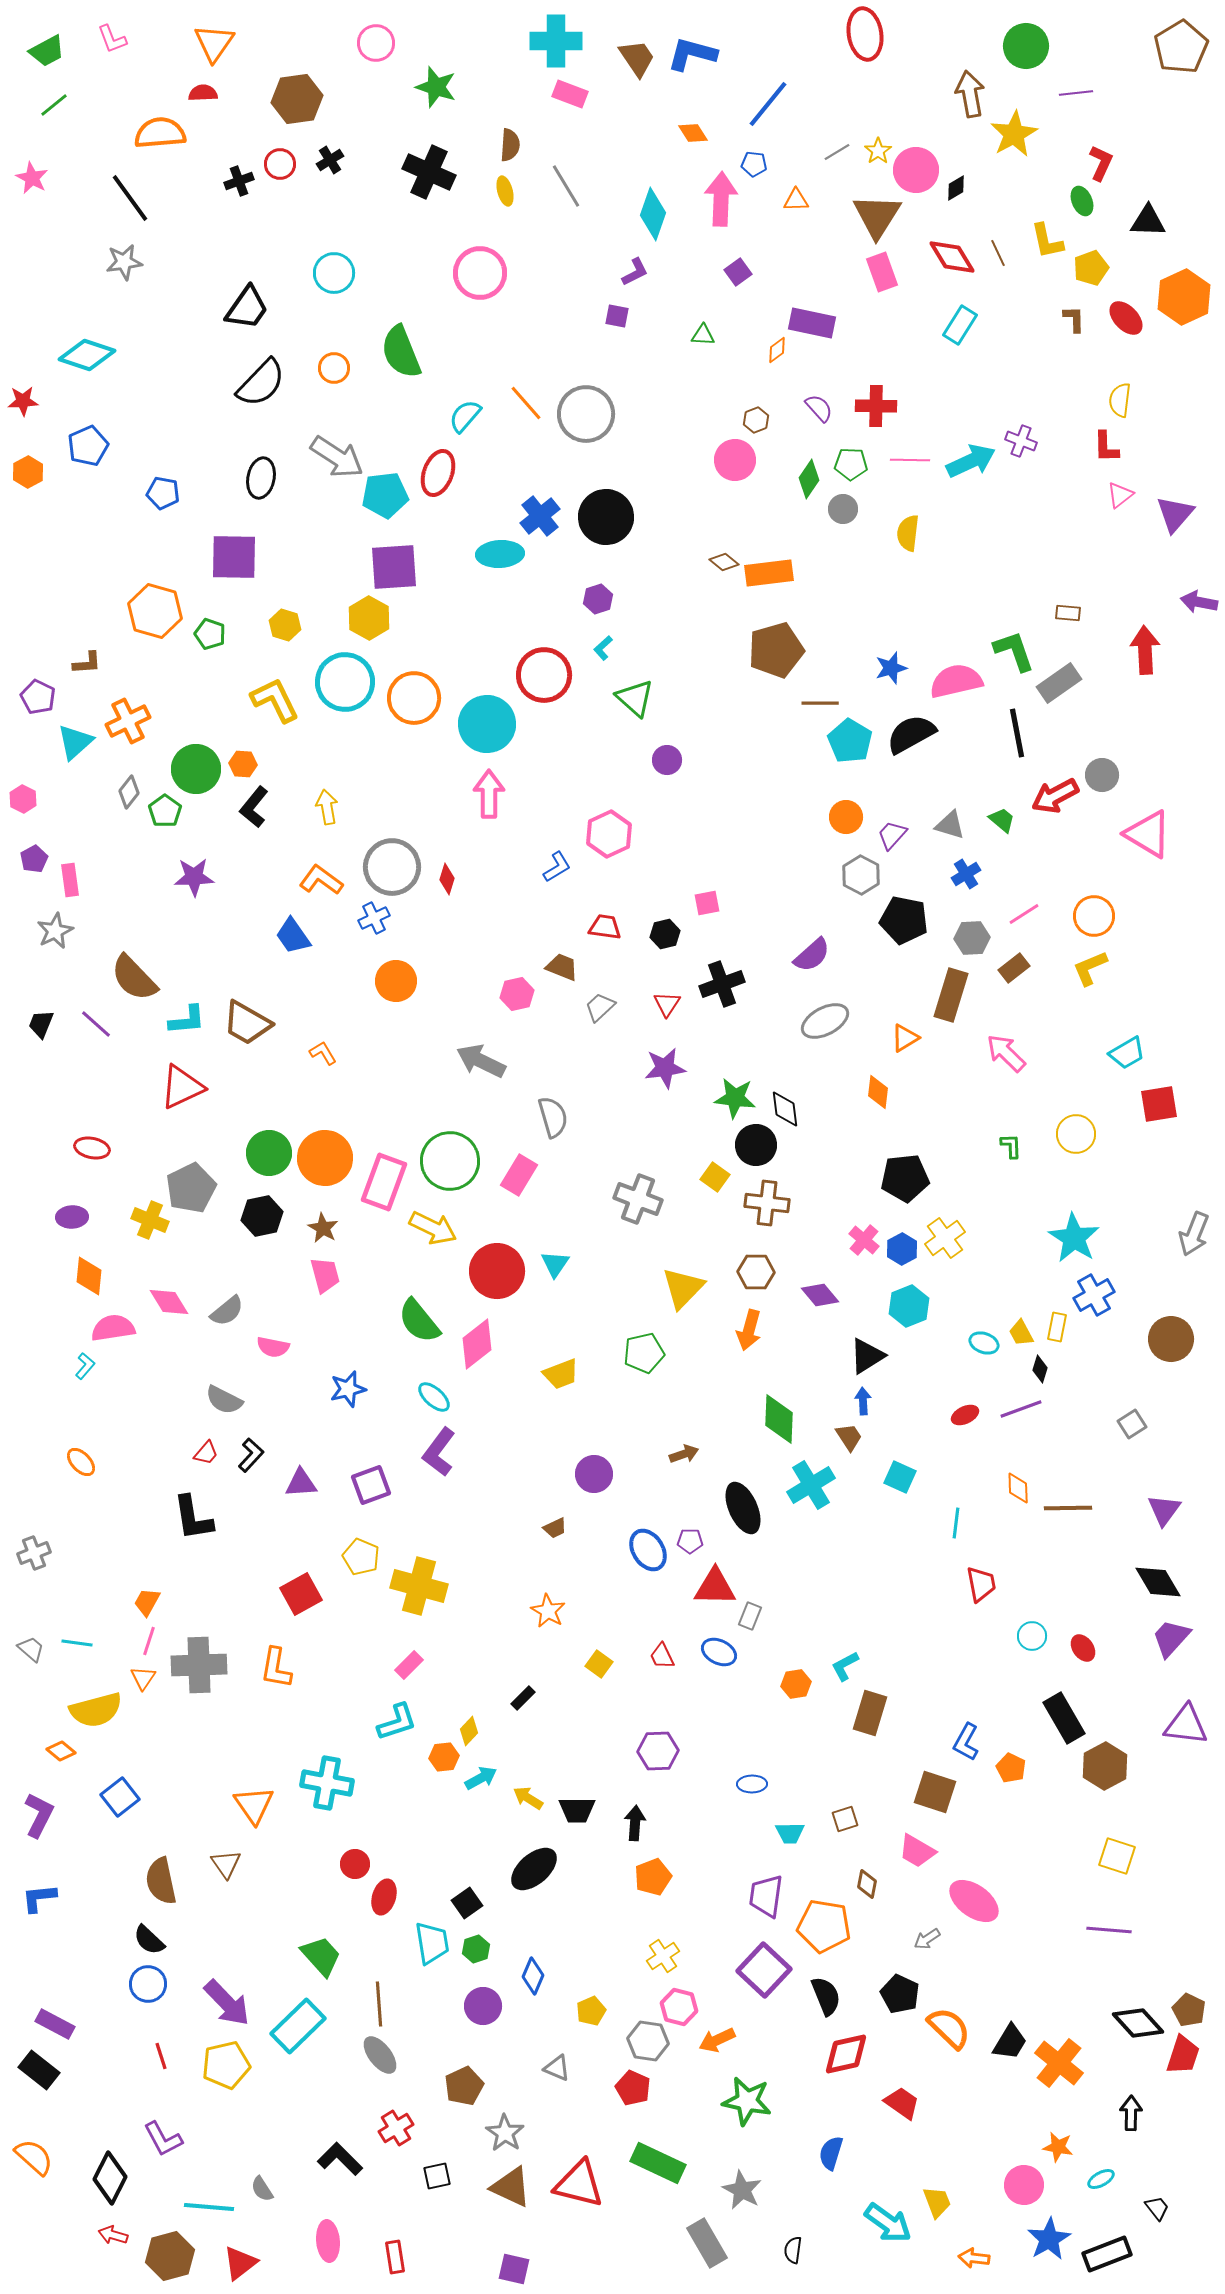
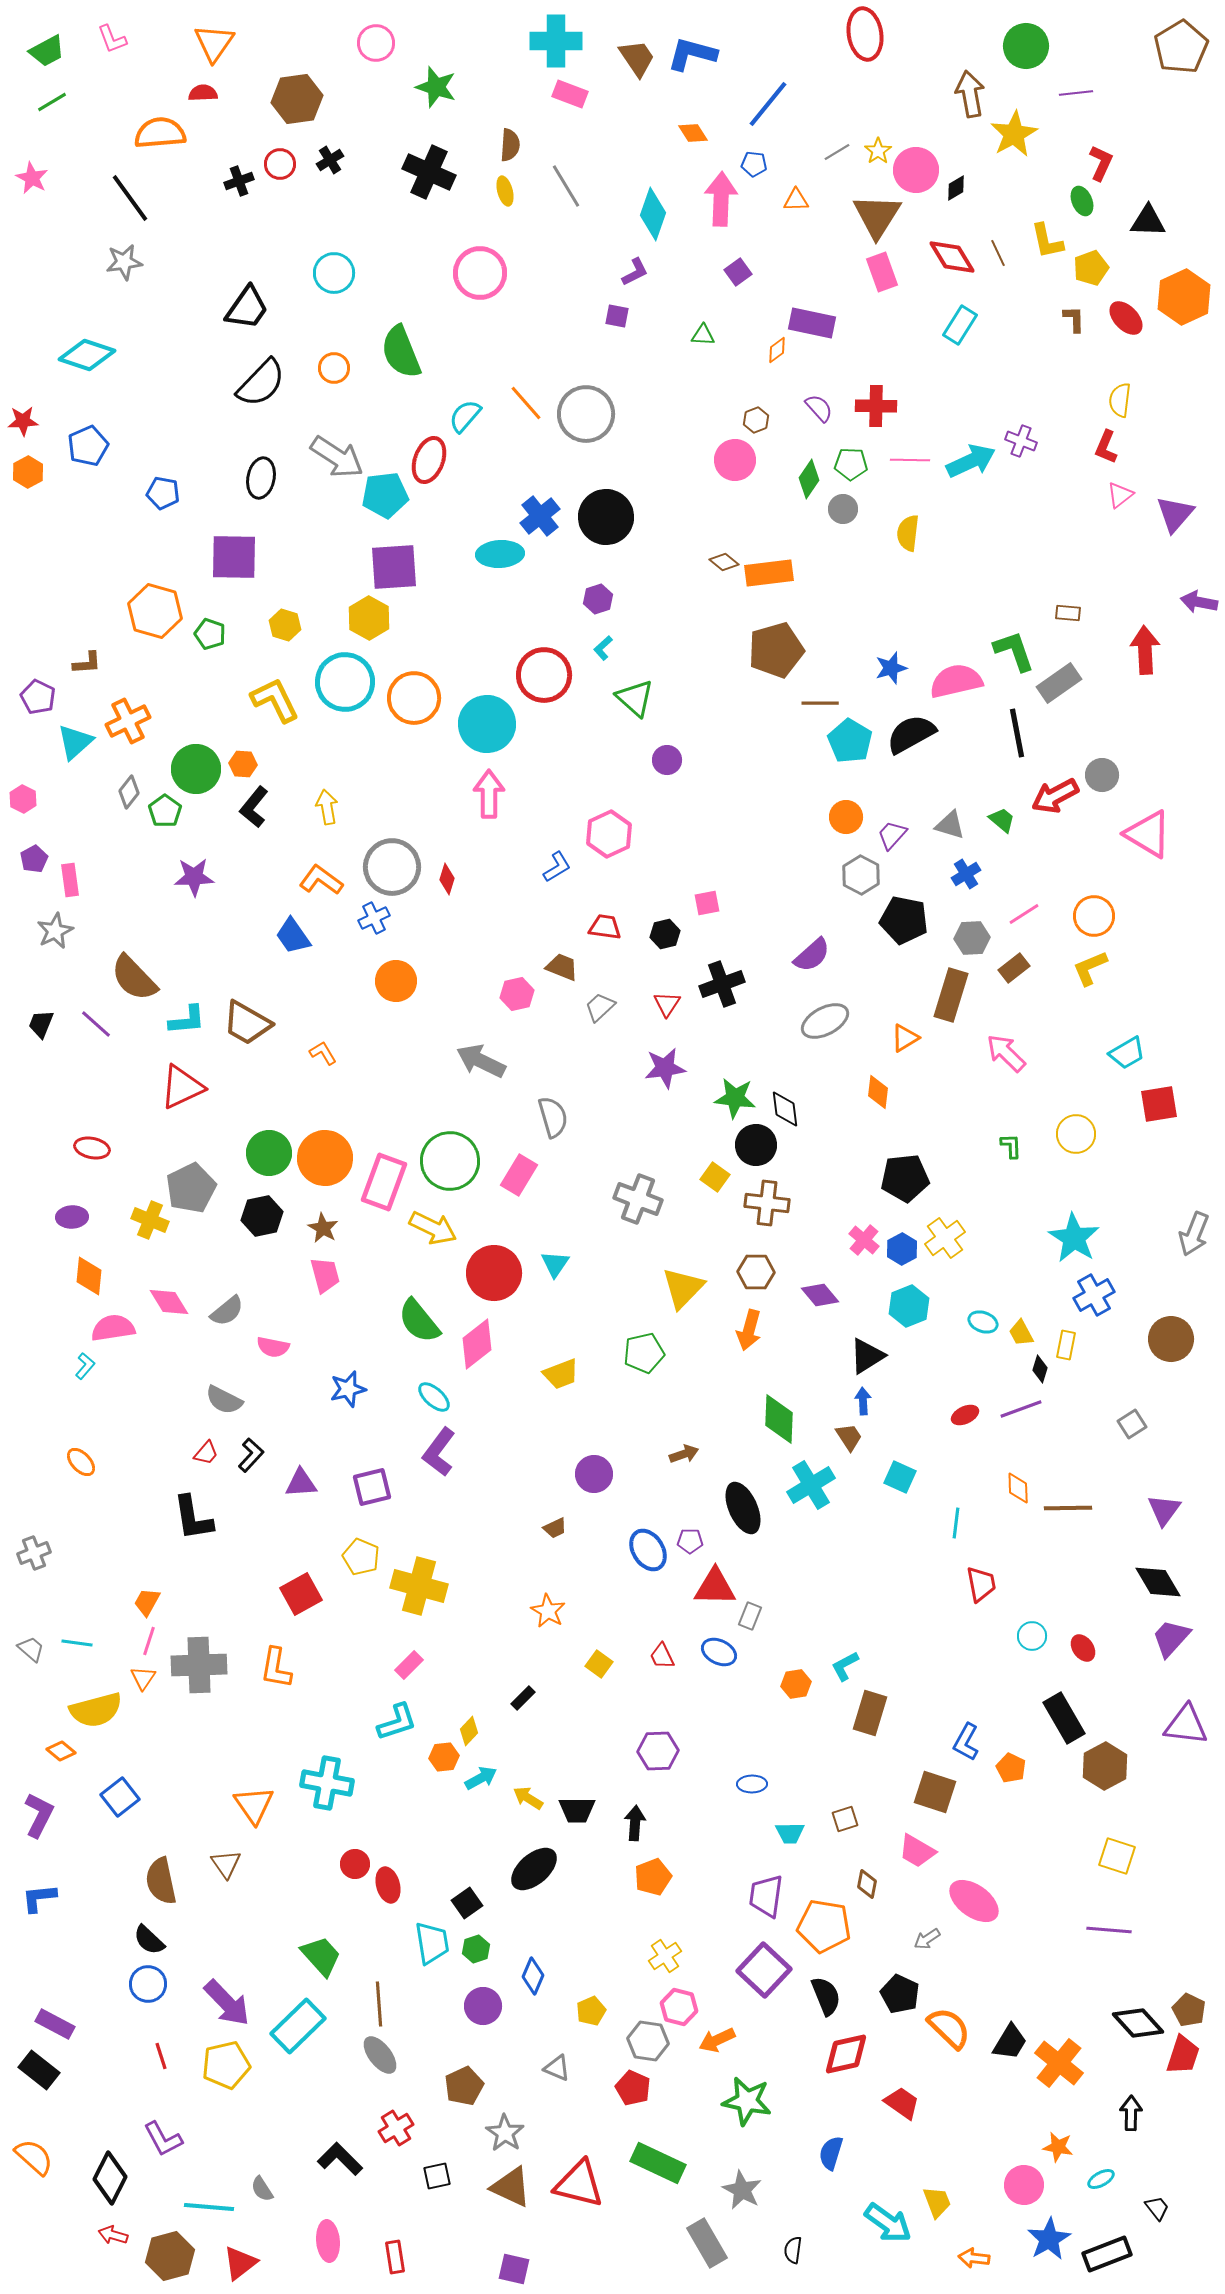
green line at (54, 105): moved 2 px left, 3 px up; rotated 8 degrees clockwise
red star at (23, 401): moved 20 px down
red L-shape at (1106, 447): rotated 24 degrees clockwise
red ellipse at (438, 473): moved 9 px left, 13 px up
red circle at (497, 1271): moved 3 px left, 2 px down
yellow rectangle at (1057, 1327): moved 9 px right, 18 px down
cyan ellipse at (984, 1343): moved 1 px left, 21 px up
purple square at (371, 1485): moved 1 px right, 2 px down; rotated 6 degrees clockwise
red ellipse at (384, 1897): moved 4 px right, 12 px up; rotated 32 degrees counterclockwise
yellow cross at (663, 1956): moved 2 px right
